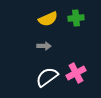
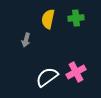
yellow semicircle: rotated 126 degrees clockwise
gray arrow: moved 18 px left, 6 px up; rotated 104 degrees clockwise
pink cross: moved 1 px up
